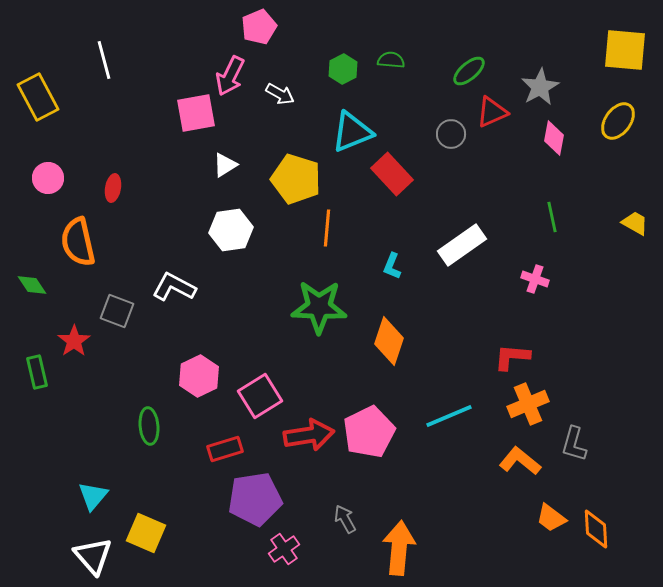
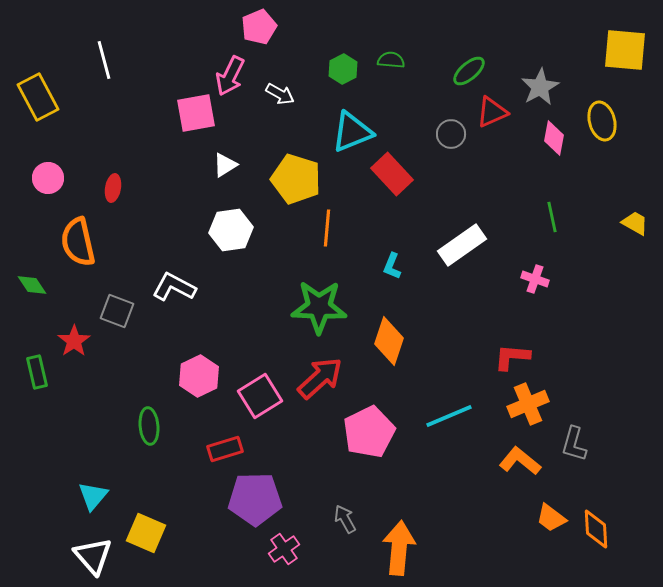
yellow ellipse at (618, 121): moved 16 px left; rotated 51 degrees counterclockwise
red arrow at (309, 435): moved 11 px right, 57 px up; rotated 33 degrees counterclockwise
purple pentagon at (255, 499): rotated 8 degrees clockwise
